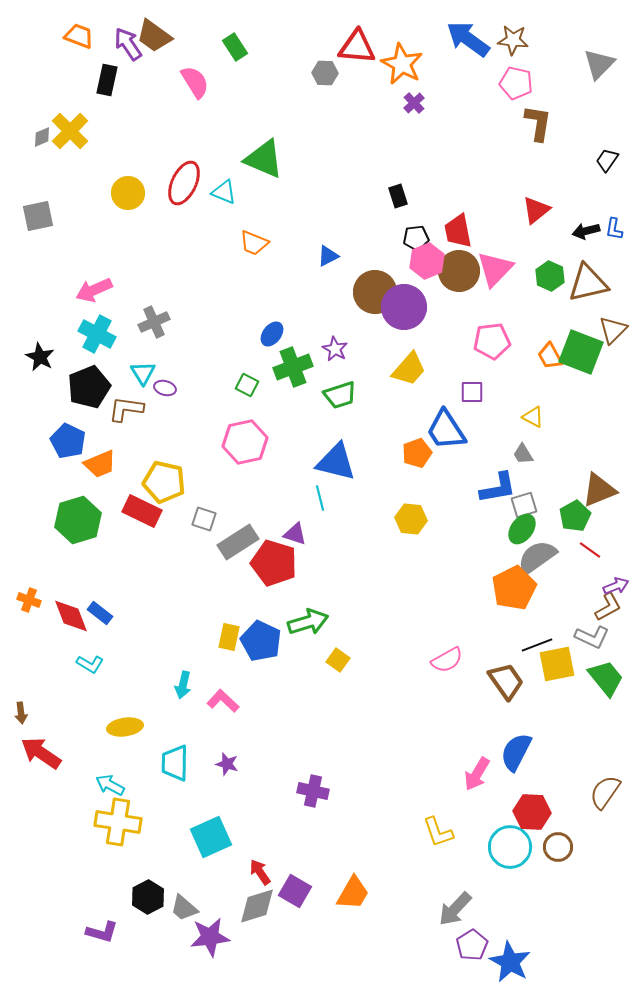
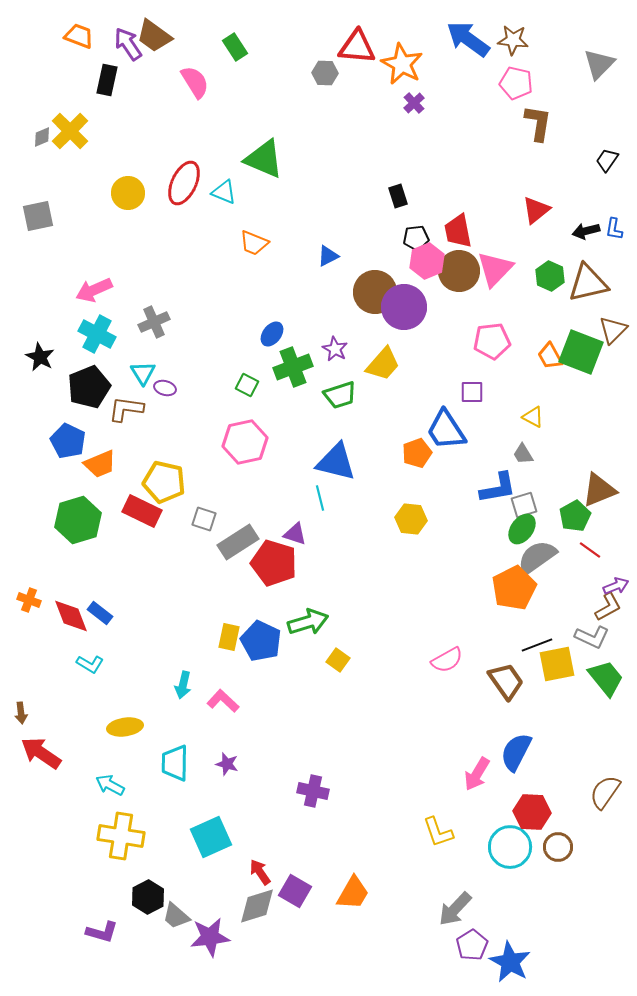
yellow trapezoid at (409, 369): moved 26 px left, 5 px up
yellow cross at (118, 822): moved 3 px right, 14 px down
gray trapezoid at (184, 908): moved 8 px left, 8 px down
